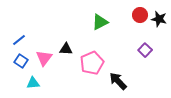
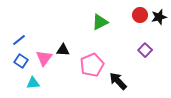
black star: moved 2 px up; rotated 28 degrees counterclockwise
black triangle: moved 3 px left, 1 px down
pink pentagon: moved 2 px down
